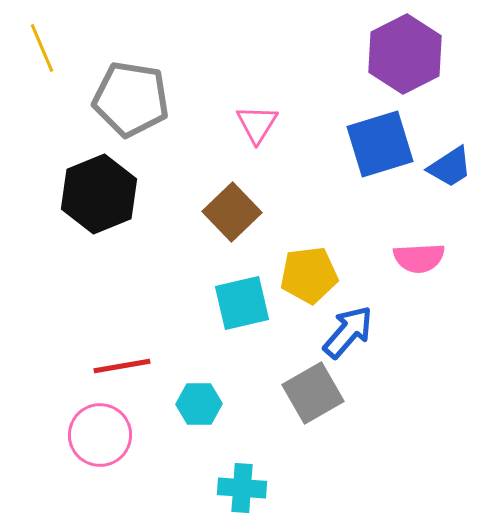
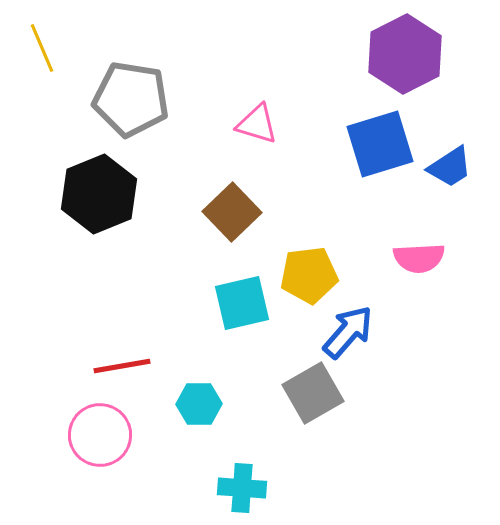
pink triangle: rotated 45 degrees counterclockwise
